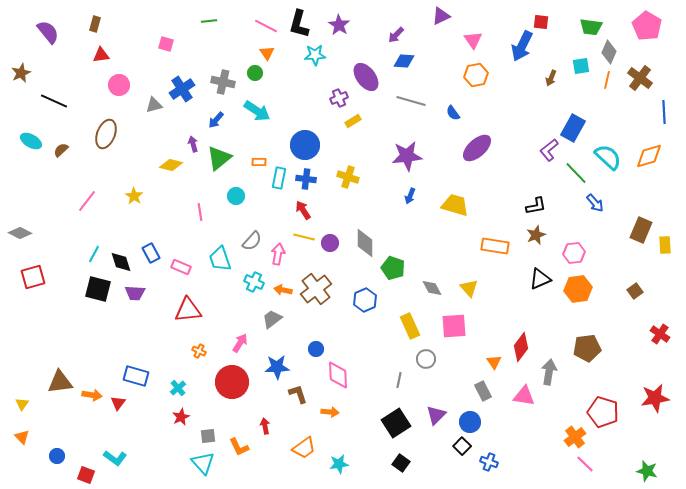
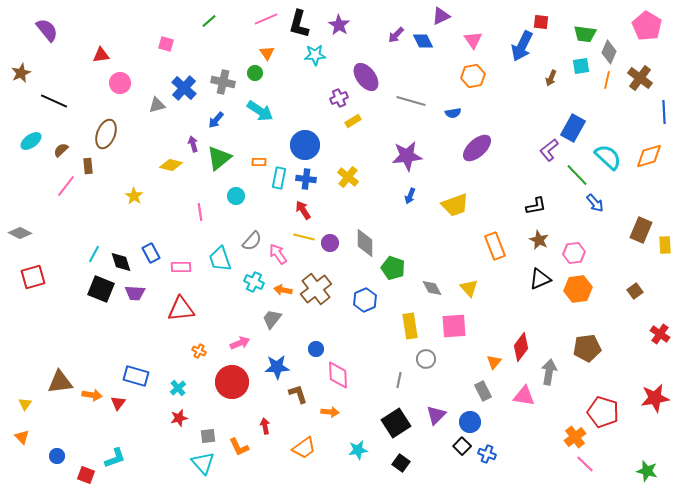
green line at (209, 21): rotated 35 degrees counterclockwise
brown rectangle at (95, 24): moved 7 px left, 142 px down; rotated 21 degrees counterclockwise
pink line at (266, 26): moved 7 px up; rotated 50 degrees counterclockwise
green trapezoid at (591, 27): moved 6 px left, 7 px down
purple semicircle at (48, 32): moved 1 px left, 2 px up
blue diamond at (404, 61): moved 19 px right, 20 px up; rotated 60 degrees clockwise
orange hexagon at (476, 75): moved 3 px left, 1 px down
pink circle at (119, 85): moved 1 px right, 2 px up
blue cross at (182, 89): moved 2 px right, 1 px up; rotated 15 degrees counterclockwise
gray triangle at (154, 105): moved 3 px right
cyan arrow at (257, 111): moved 3 px right
blue semicircle at (453, 113): rotated 63 degrees counterclockwise
cyan ellipse at (31, 141): rotated 65 degrees counterclockwise
green line at (576, 173): moved 1 px right, 2 px down
yellow cross at (348, 177): rotated 20 degrees clockwise
pink line at (87, 201): moved 21 px left, 15 px up
yellow trapezoid at (455, 205): rotated 144 degrees clockwise
brown star at (536, 235): moved 3 px right, 5 px down; rotated 24 degrees counterclockwise
orange rectangle at (495, 246): rotated 60 degrees clockwise
pink arrow at (278, 254): rotated 45 degrees counterclockwise
pink rectangle at (181, 267): rotated 24 degrees counterclockwise
black square at (98, 289): moved 3 px right; rotated 8 degrees clockwise
red triangle at (188, 310): moved 7 px left, 1 px up
gray trapezoid at (272, 319): rotated 15 degrees counterclockwise
yellow rectangle at (410, 326): rotated 15 degrees clockwise
pink arrow at (240, 343): rotated 36 degrees clockwise
orange triangle at (494, 362): rotated 14 degrees clockwise
yellow triangle at (22, 404): moved 3 px right
red star at (181, 417): moved 2 px left, 1 px down; rotated 12 degrees clockwise
cyan L-shape at (115, 458): rotated 55 degrees counterclockwise
blue cross at (489, 462): moved 2 px left, 8 px up
cyan star at (339, 464): moved 19 px right, 14 px up
